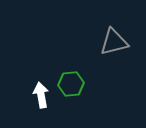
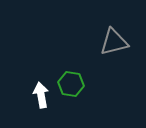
green hexagon: rotated 15 degrees clockwise
